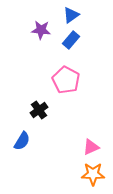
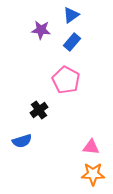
blue rectangle: moved 1 px right, 2 px down
blue semicircle: rotated 42 degrees clockwise
pink triangle: rotated 30 degrees clockwise
